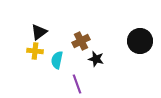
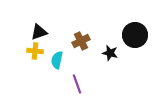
black triangle: rotated 18 degrees clockwise
black circle: moved 5 px left, 6 px up
black star: moved 14 px right, 6 px up
